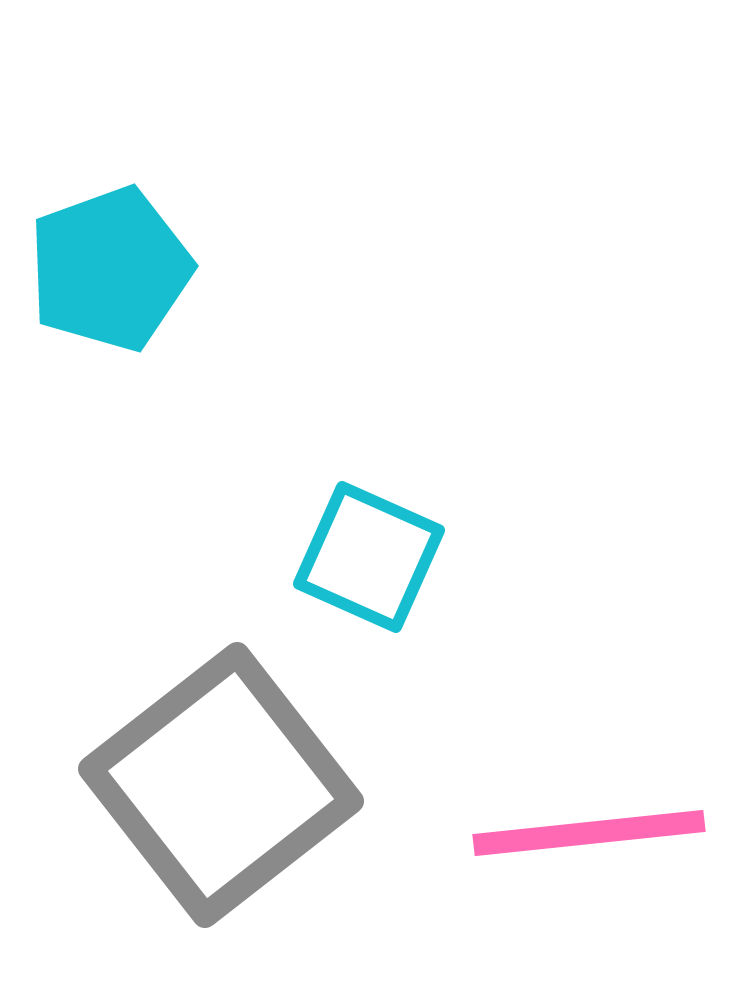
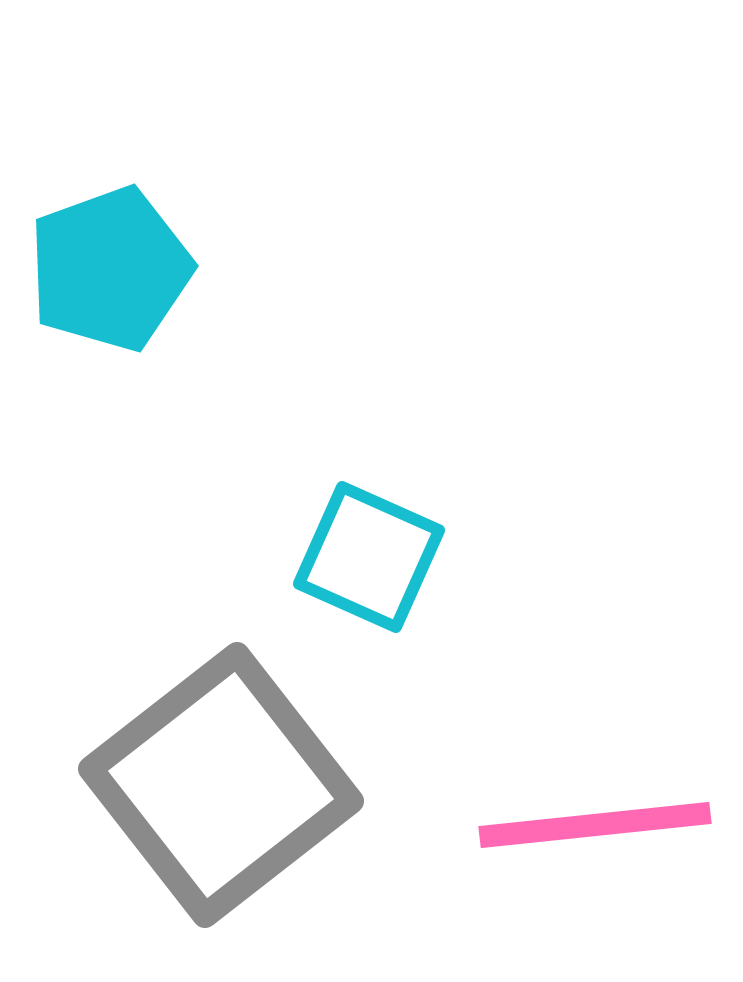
pink line: moved 6 px right, 8 px up
